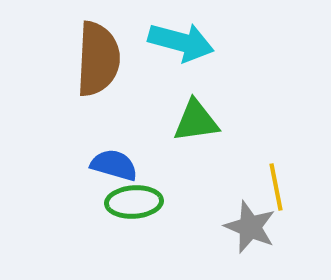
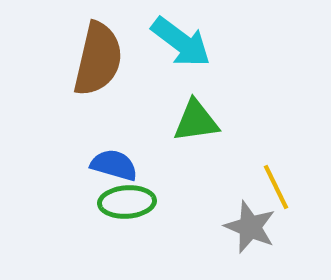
cyan arrow: rotated 22 degrees clockwise
brown semicircle: rotated 10 degrees clockwise
yellow line: rotated 15 degrees counterclockwise
green ellipse: moved 7 px left
